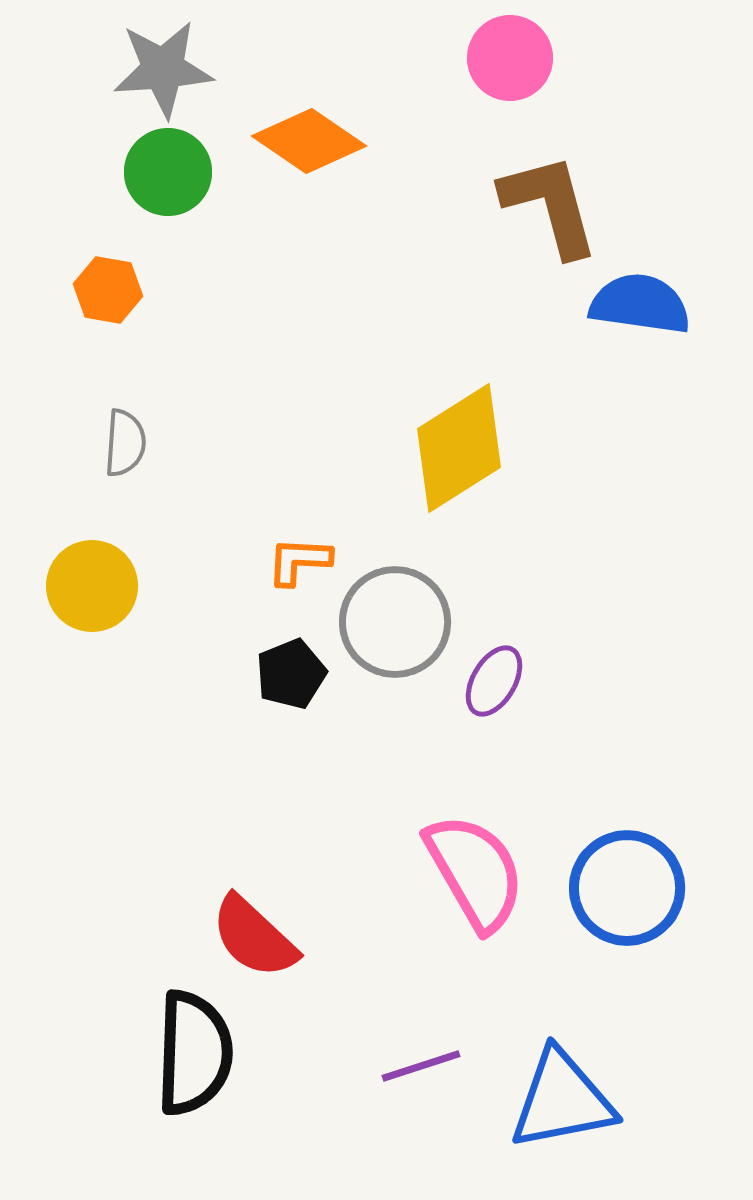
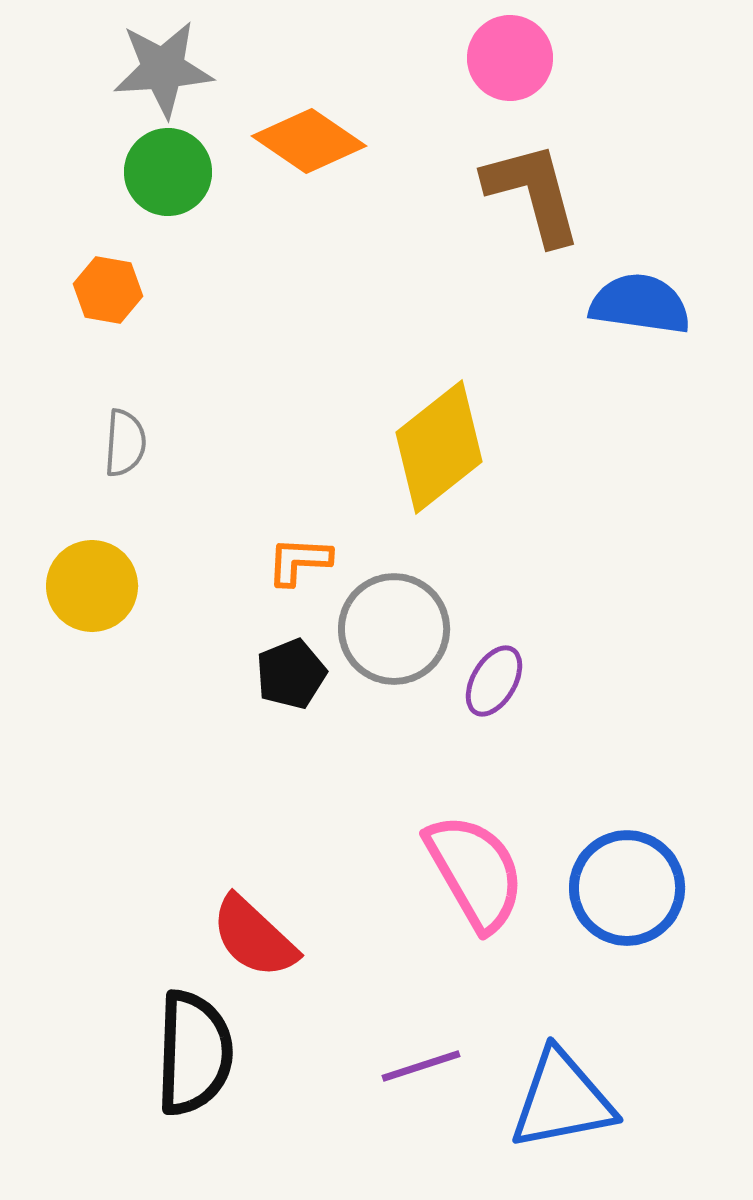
brown L-shape: moved 17 px left, 12 px up
yellow diamond: moved 20 px left, 1 px up; rotated 6 degrees counterclockwise
gray circle: moved 1 px left, 7 px down
